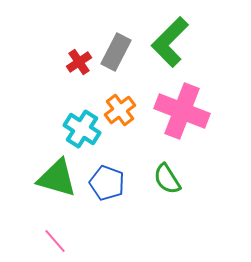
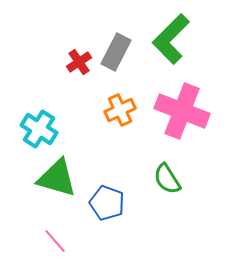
green L-shape: moved 1 px right, 3 px up
orange cross: rotated 12 degrees clockwise
cyan cross: moved 43 px left
blue pentagon: moved 20 px down
